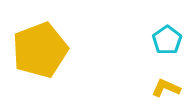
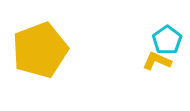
yellow L-shape: moved 9 px left, 27 px up
